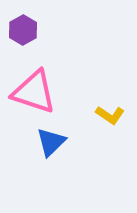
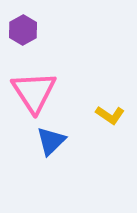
pink triangle: rotated 39 degrees clockwise
blue triangle: moved 1 px up
